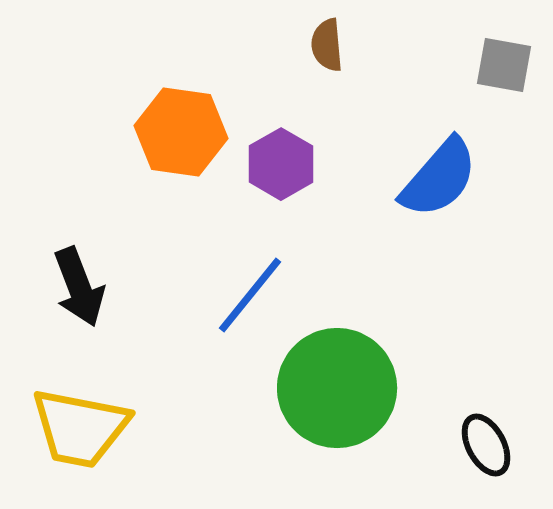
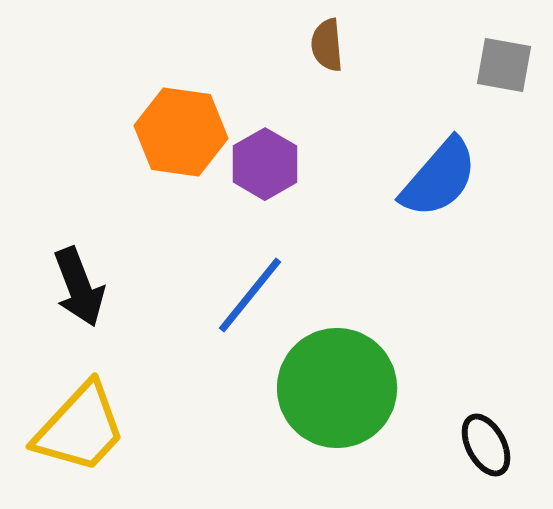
purple hexagon: moved 16 px left
yellow trapezoid: rotated 58 degrees counterclockwise
